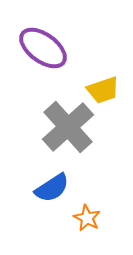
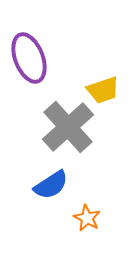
purple ellipse: moved 14 px left, 10 px down; rotated 33 degrees clockwise
blue semicircle: moved 1 px left, 3 px up
